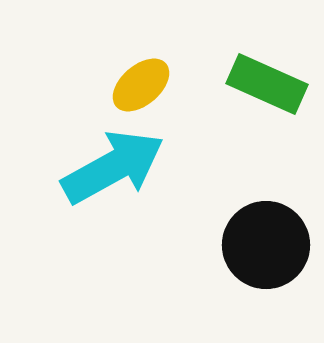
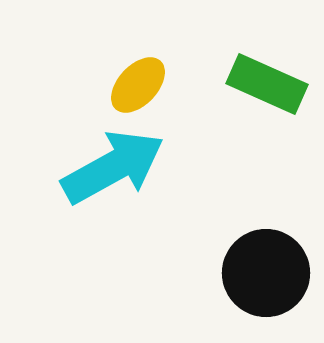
yellow ellipse: moved 3 px left; rotated 6 degrees counterclockwise
black circle: moved 28 px down
